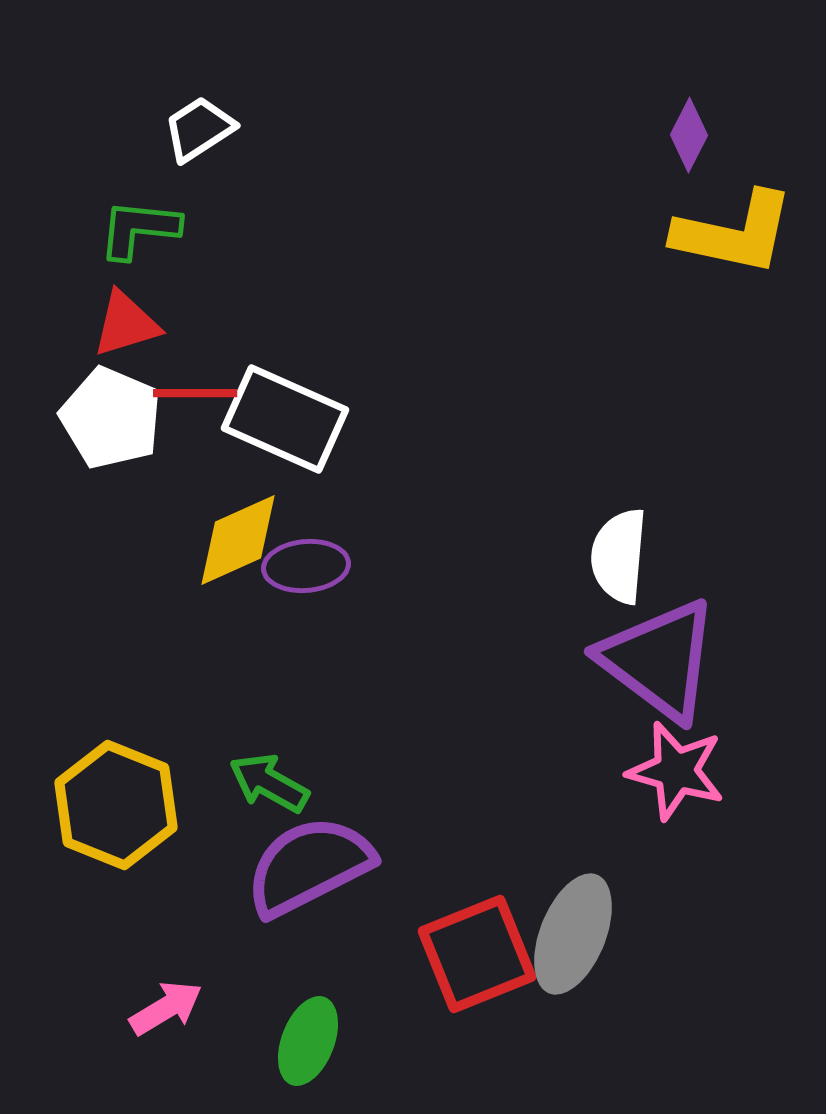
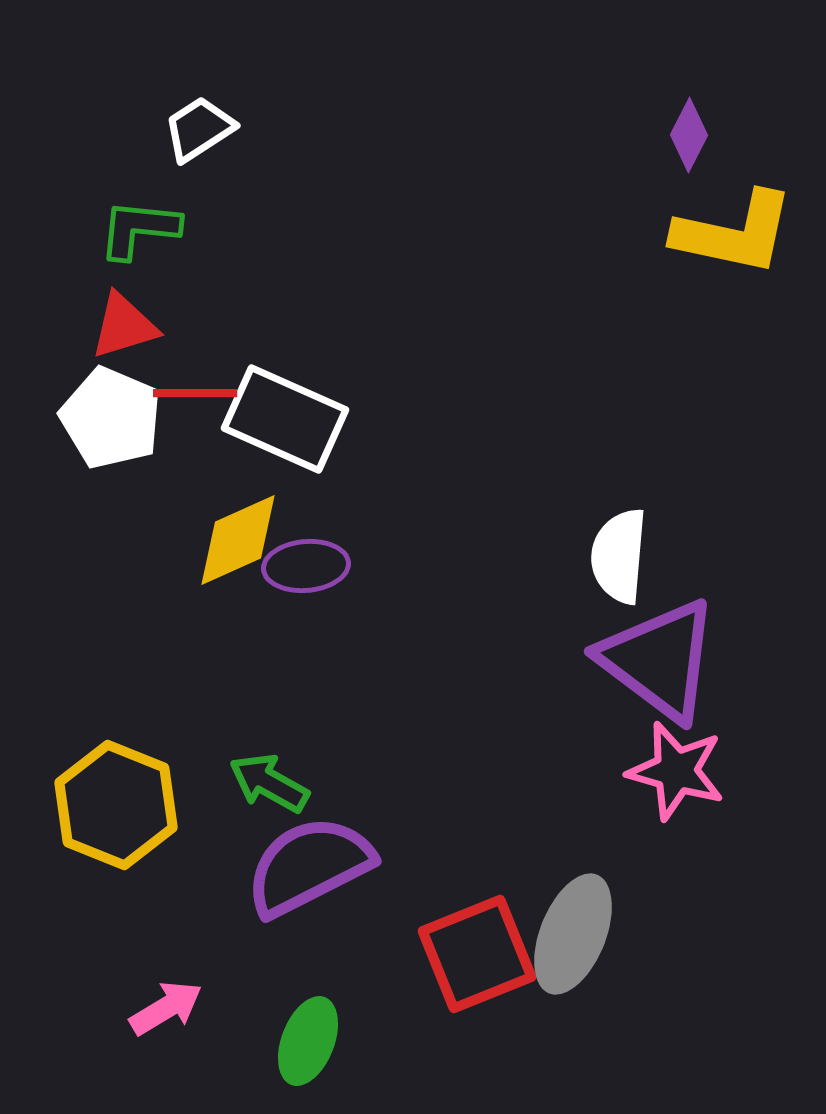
red triangle: moved 2 px left, 2 px down
